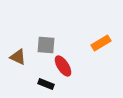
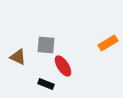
orange rectangle: moved 7 px right
